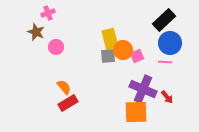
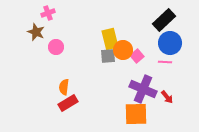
pink square: rotated 16 degrees counterclockwise
orange semicircle: rotated 133 degrees counterclockwise
orange square: moved 2 px down
